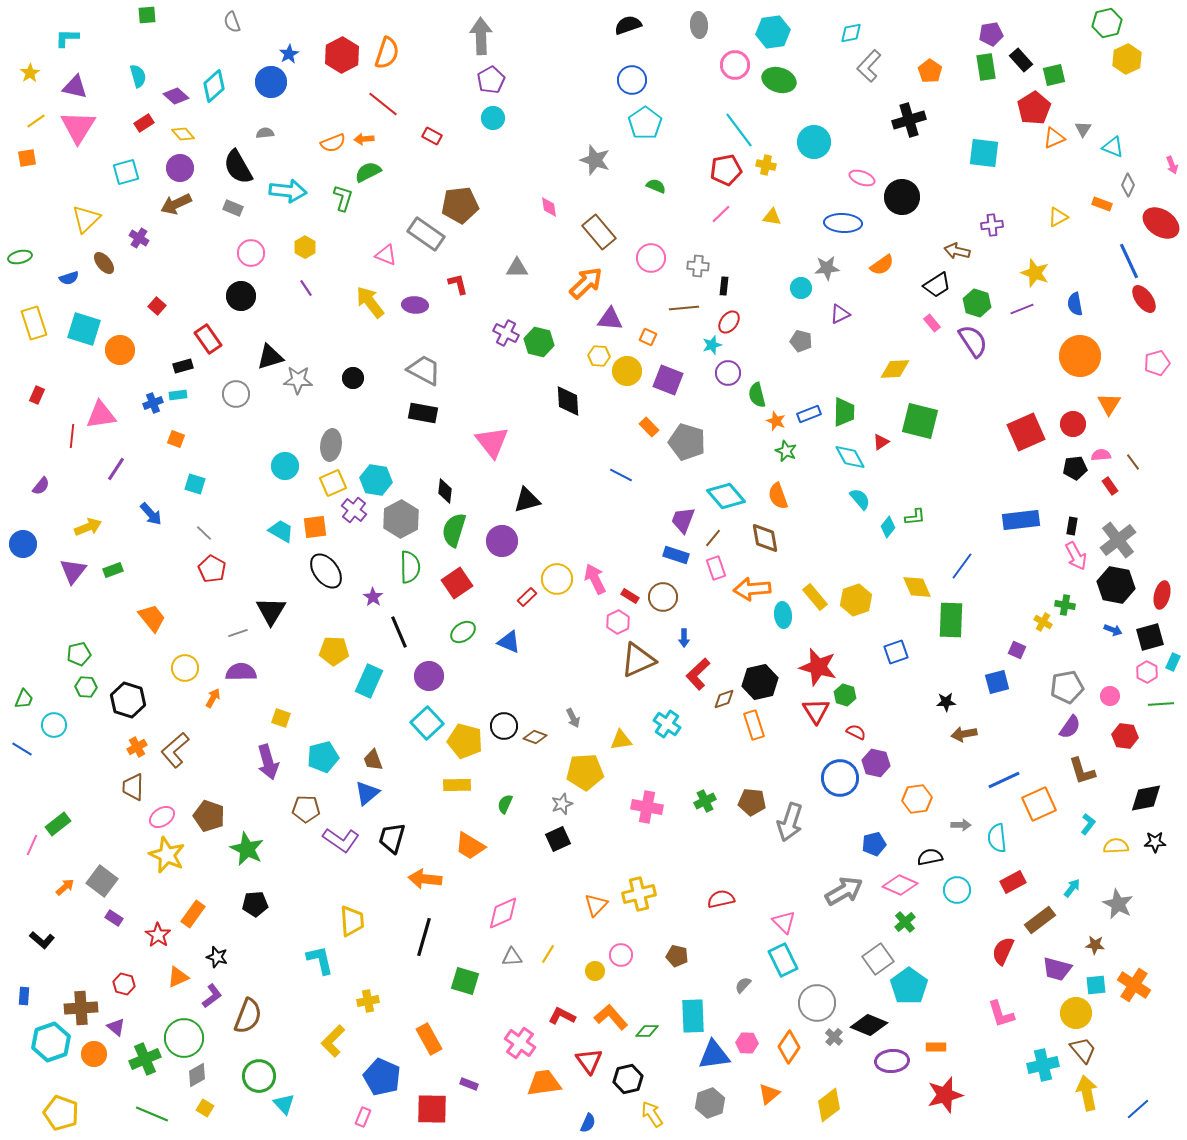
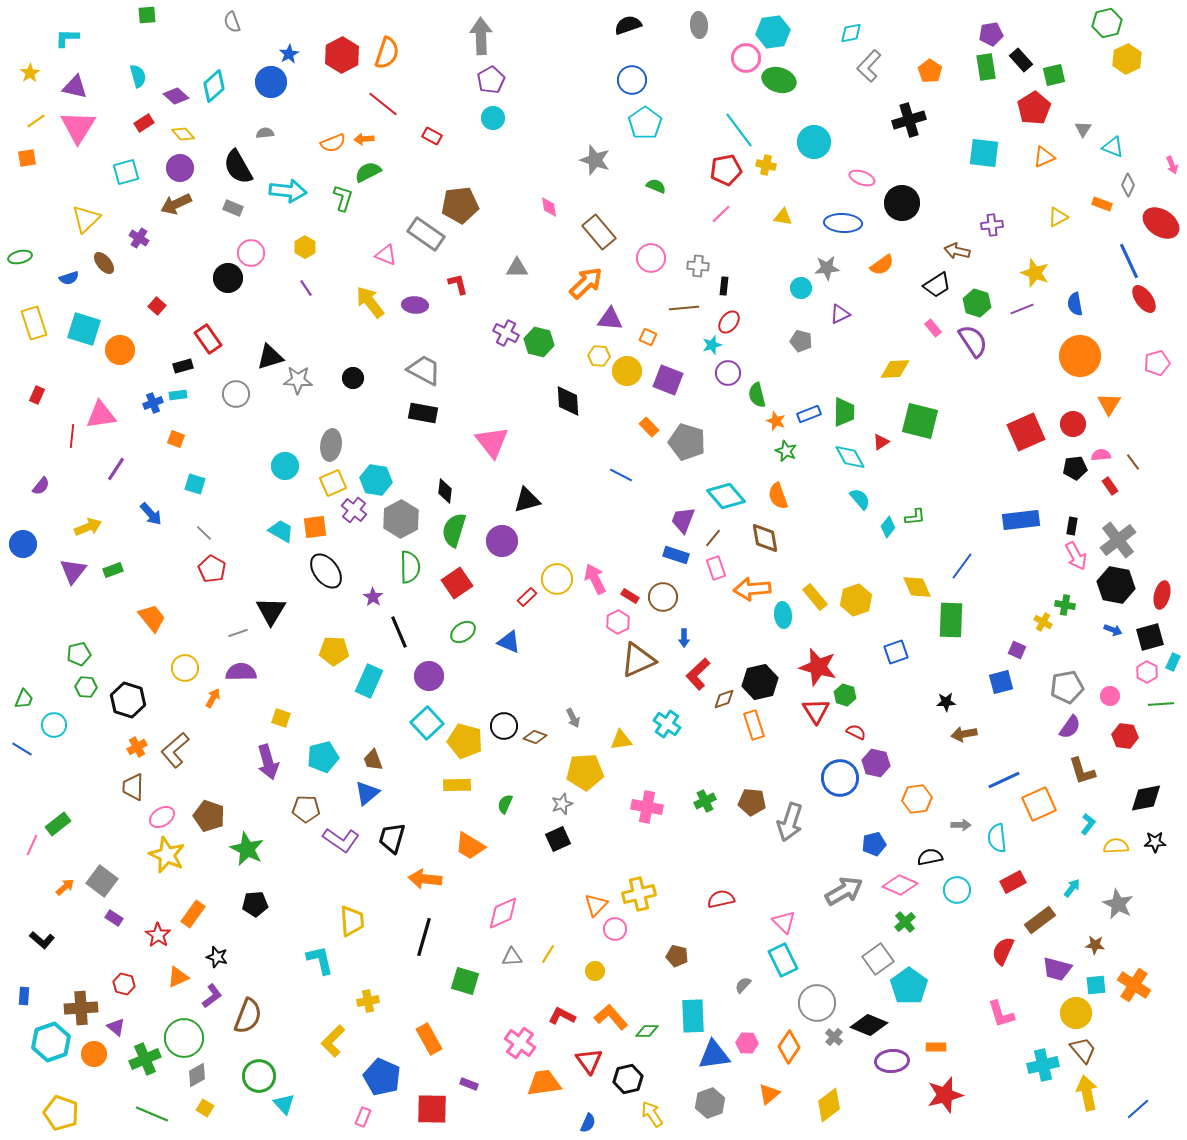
pink circle at (735, 65): moved 11 px right, 7 px up
orange triangle at (1054, 138): moved 10 px left, 19 px down
black circle at (902, 197): moved 6 px down
yellow triangle at (772, 217): moved 11 px right
black circle at (241, 296): moved 13 px left, 18 px up
pink rectangle at (932, 323): moved 1 px right, 5 px down
blue square at (997, 682): moved 4 px right
pink circle at (621, 955): moved 6 px left, 26 px up
